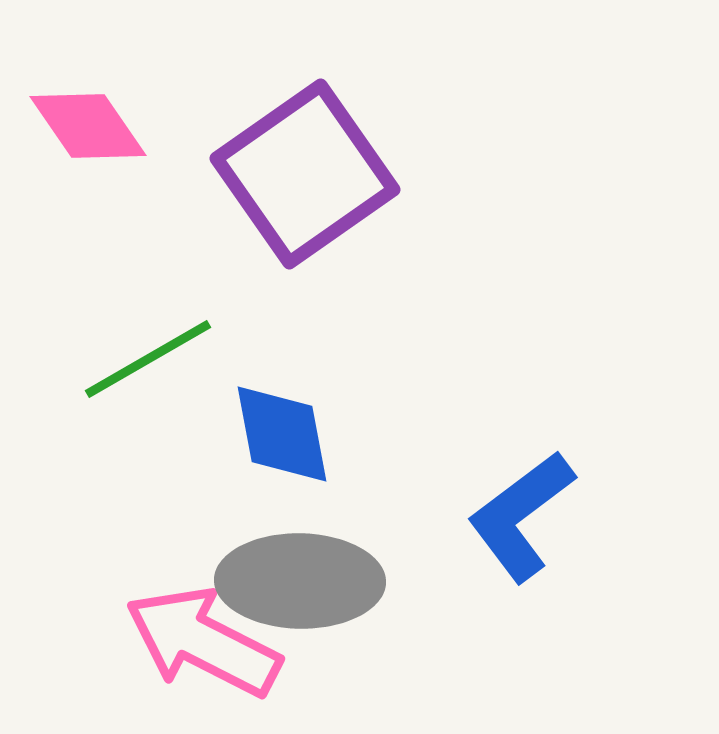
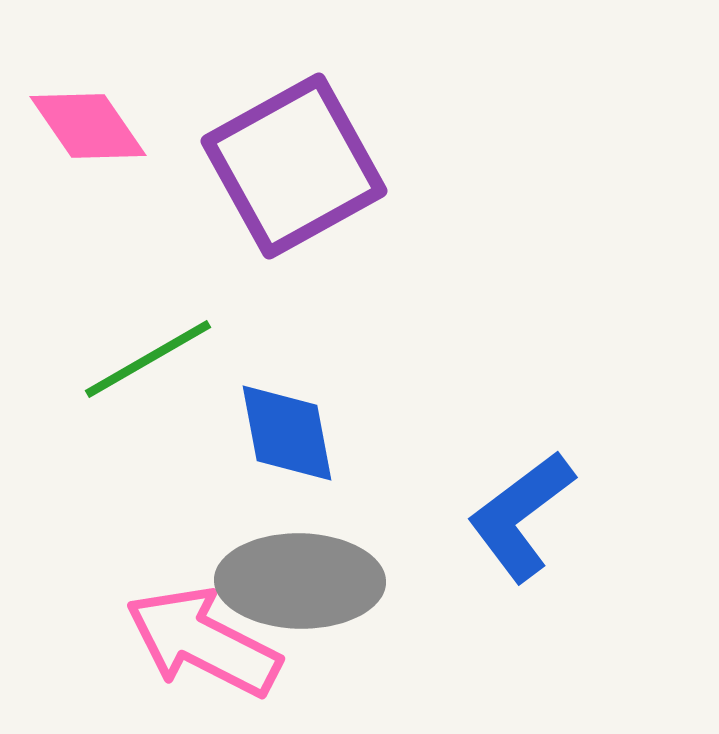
purple square: moved 11 px left, 8 px up; rotated 6 degrees clockwise
blue diamond: moved 5 px right, 1 px up
